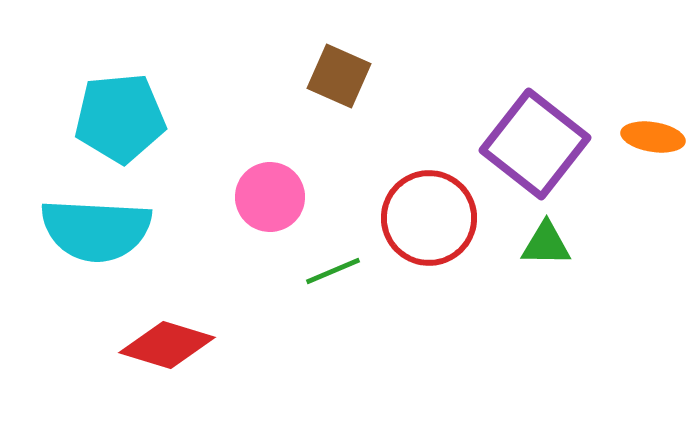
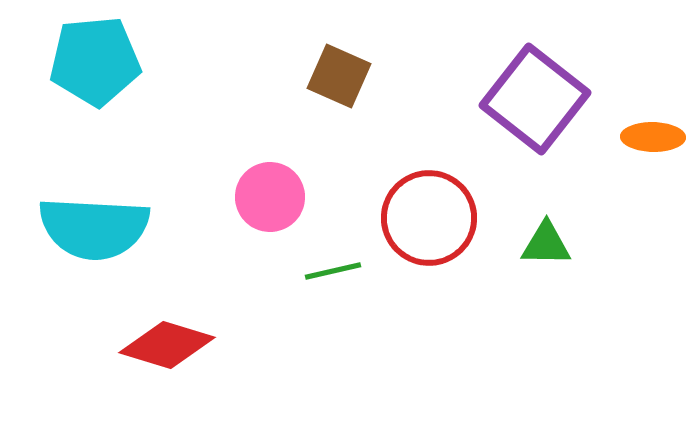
cyan pentagon: moved 25 px left, 57 px up
orange ellipse: rotated 8 degrees counterclockwise
purple square: moved 45 px up
cyan semicircle: moved 2 px left, 2 px up
green line: rotated 10 degrees clockwise
